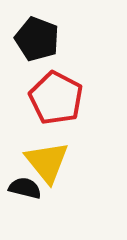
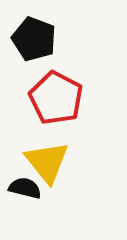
black pentagon: moved 3 px left
